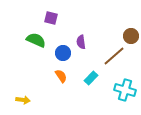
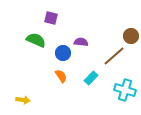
purple semicircle: rotated 104 degrees clockwise
